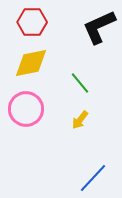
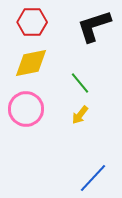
black L-shape: moved 5 px left, 1 px up; rotated 6 degrees clockwise
yellow arrow: moved 5 px up
